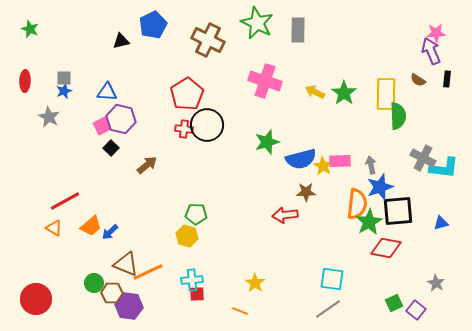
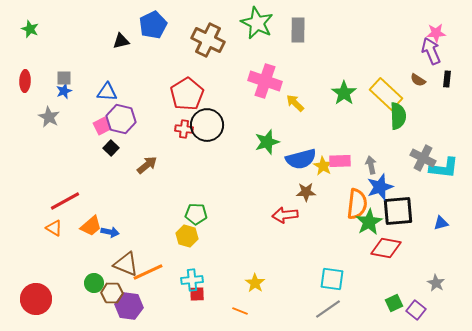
yellow arrow at (315, 92): moved 20 px left, 11 px down; rotated 18 degrees clockwise
yellow rectangle at (386, 94): rotated 48 degrees counterclockwise
blue arrow at (110, 232): rotated 126 degrees counterclockwise
